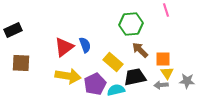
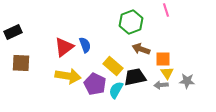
green hexagon: moved 2 px up; rotated 15 degrees counterclockwise
black rectangle: moved 2 px down
brown arrow: moved 1 px right, 1 px up; rotated 24 degrees counterclockwise
yellow rectangle: moved 4 px down
purple pentagon: rotated 20 degrees counterclockwise
cyan semicircle: rotated 48 degrees counterclockwise
